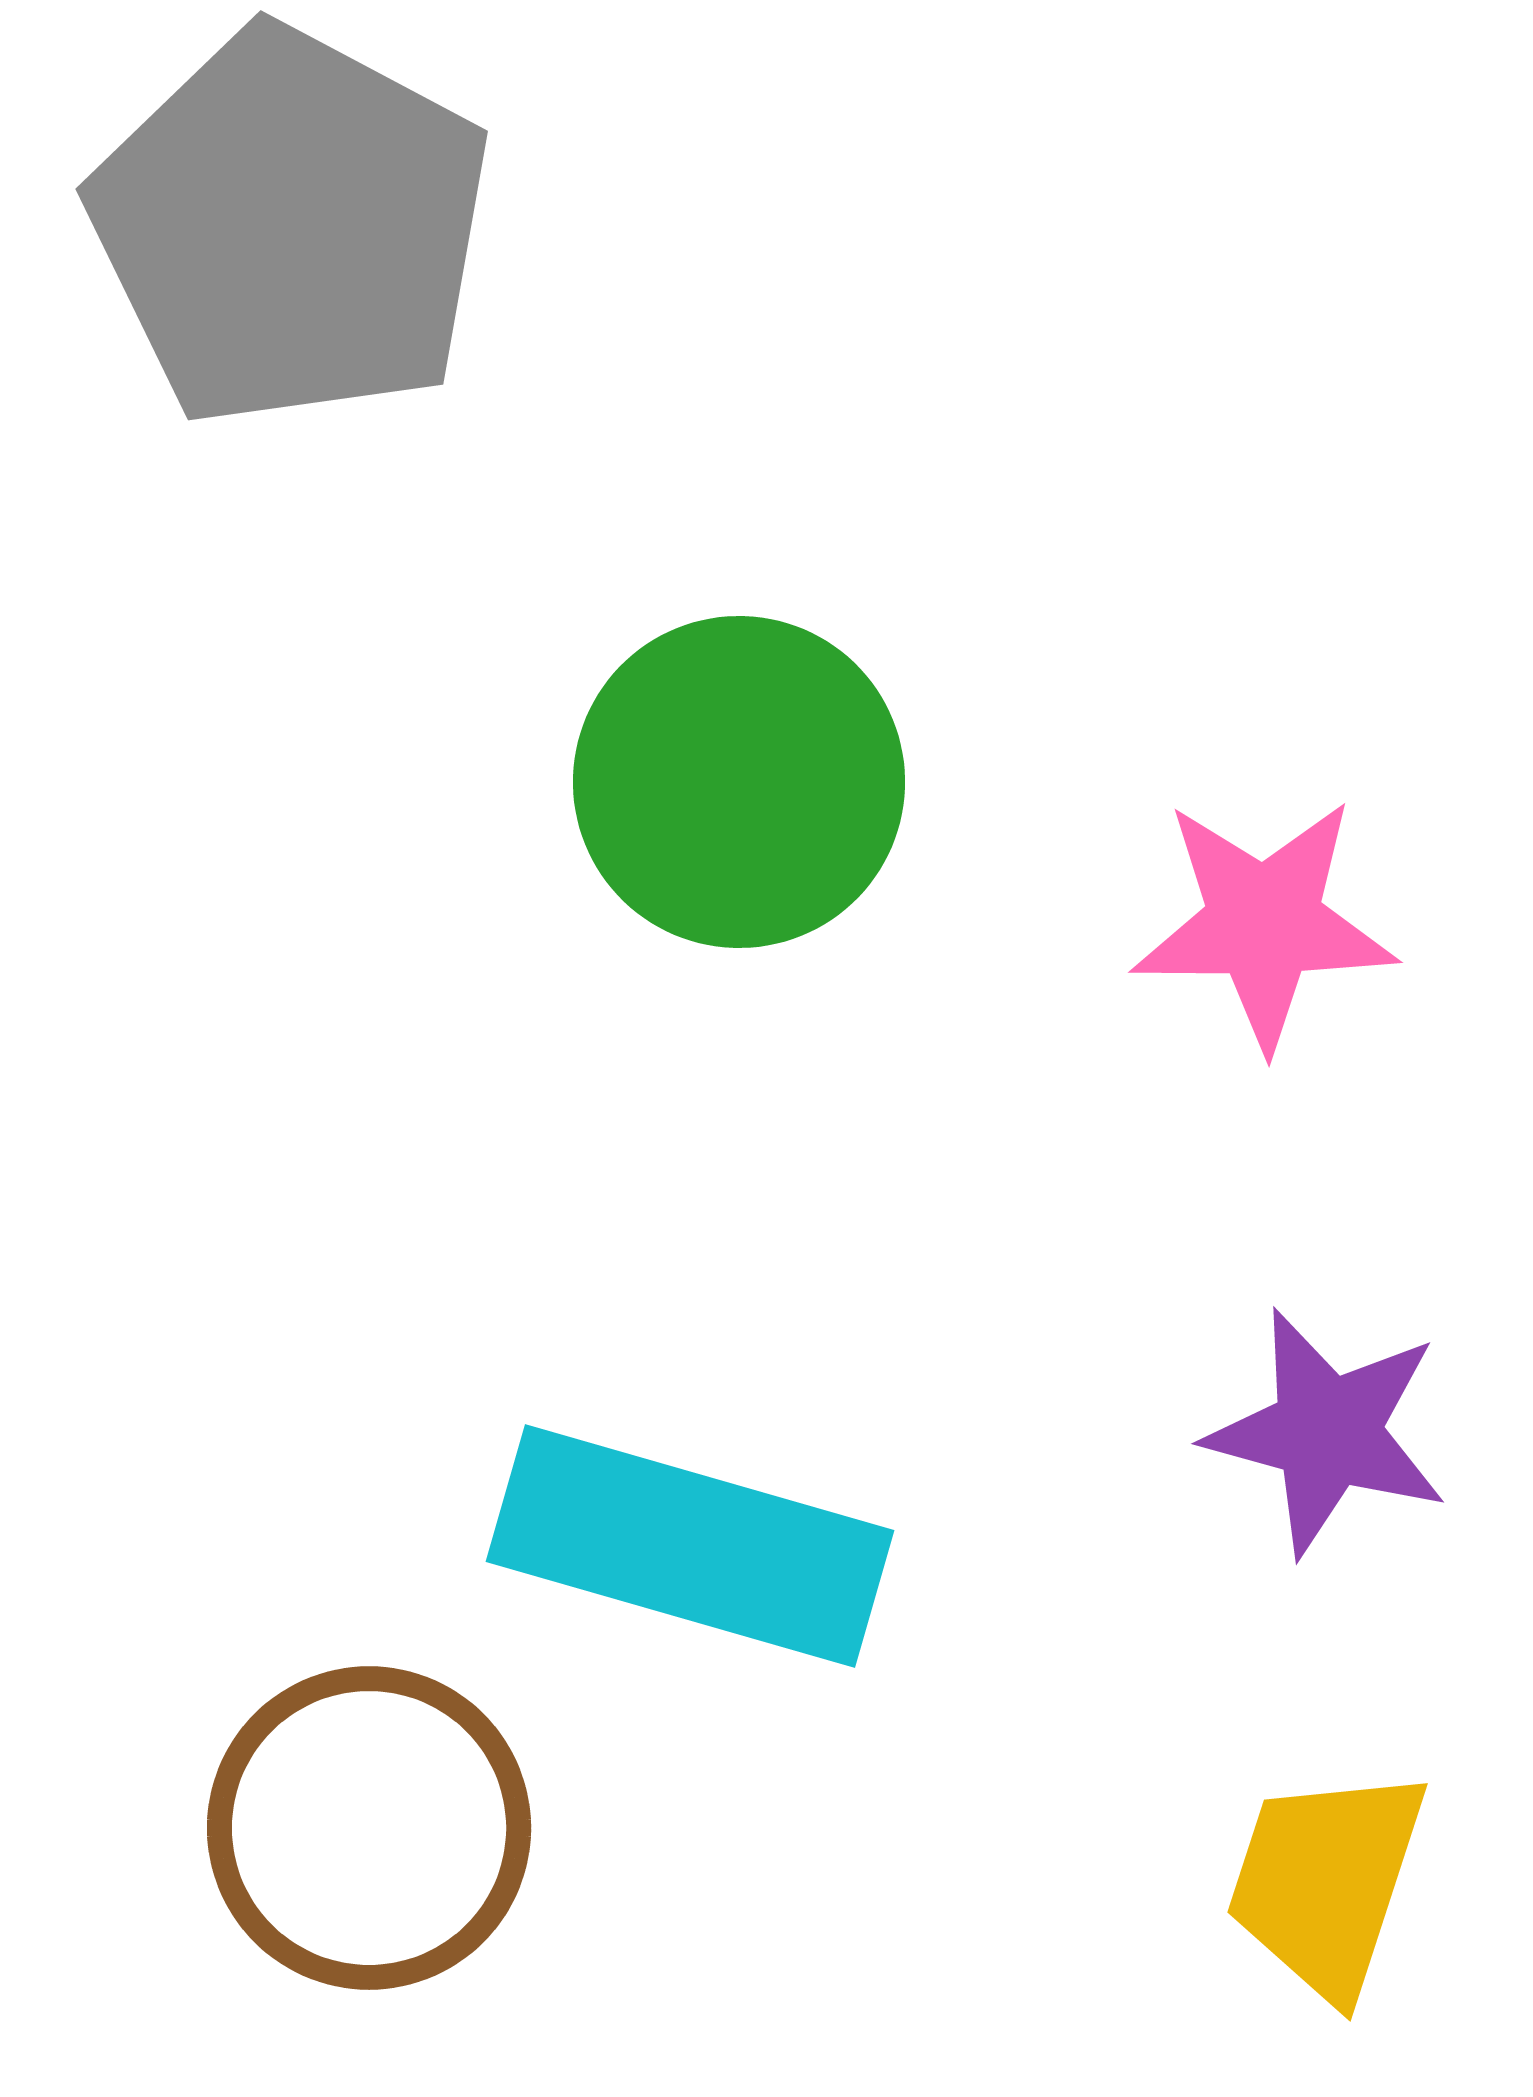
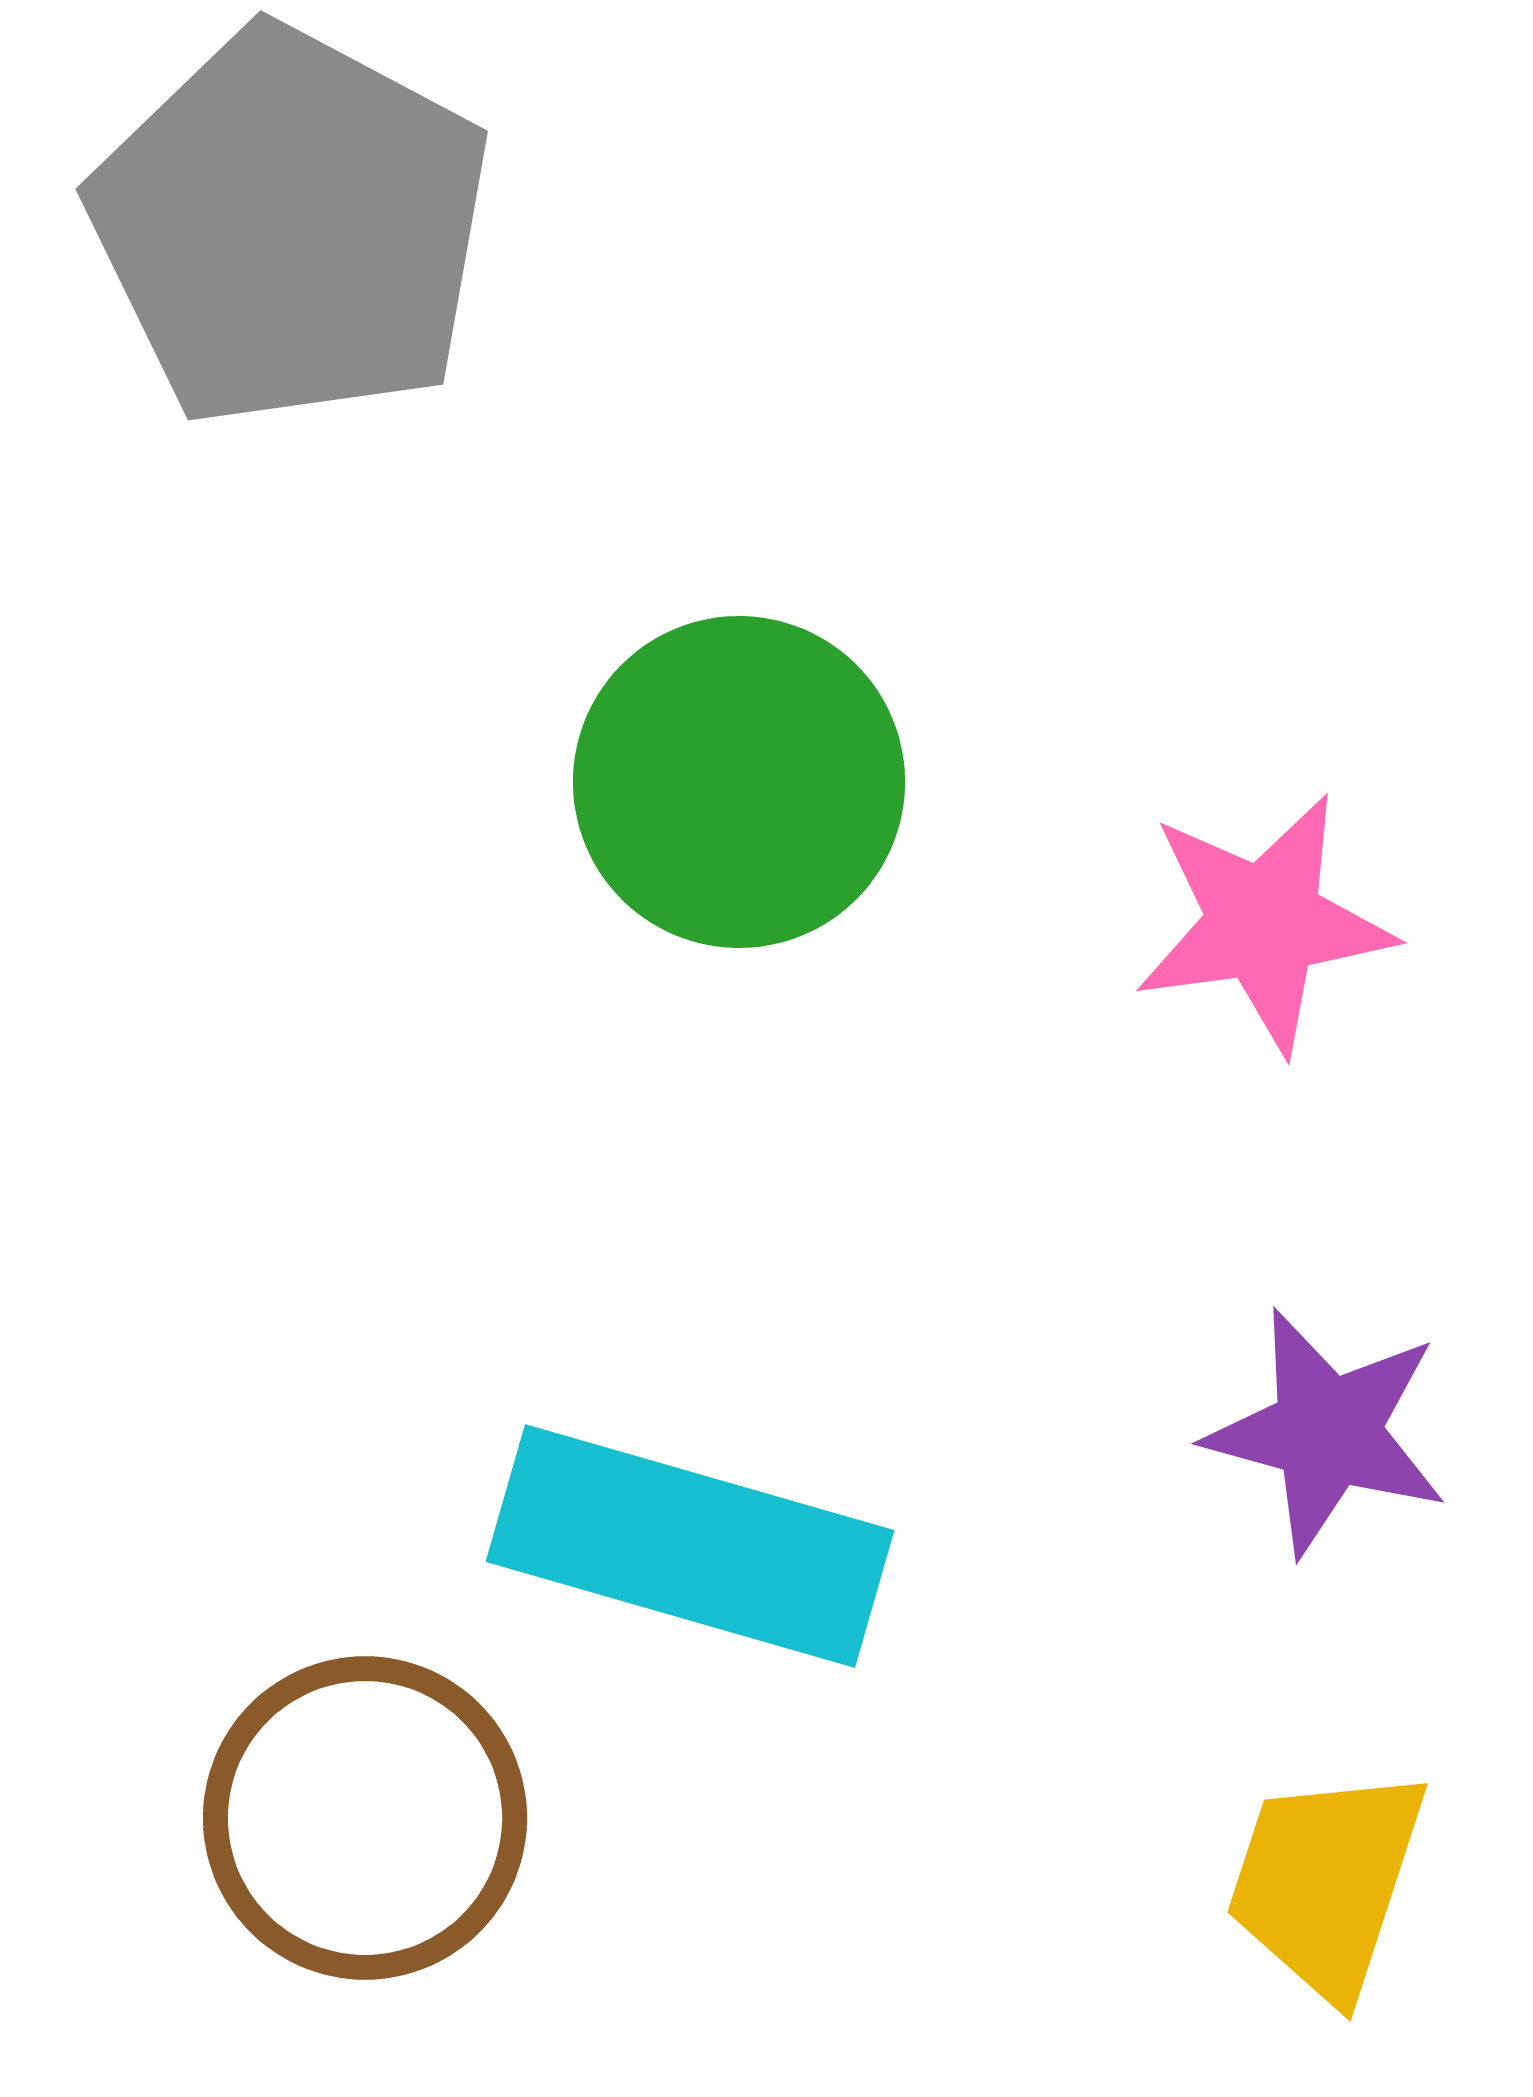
pink star: rotated 8 degrees counterclockwise
brown circle: moved 4 px left, 10 px up
